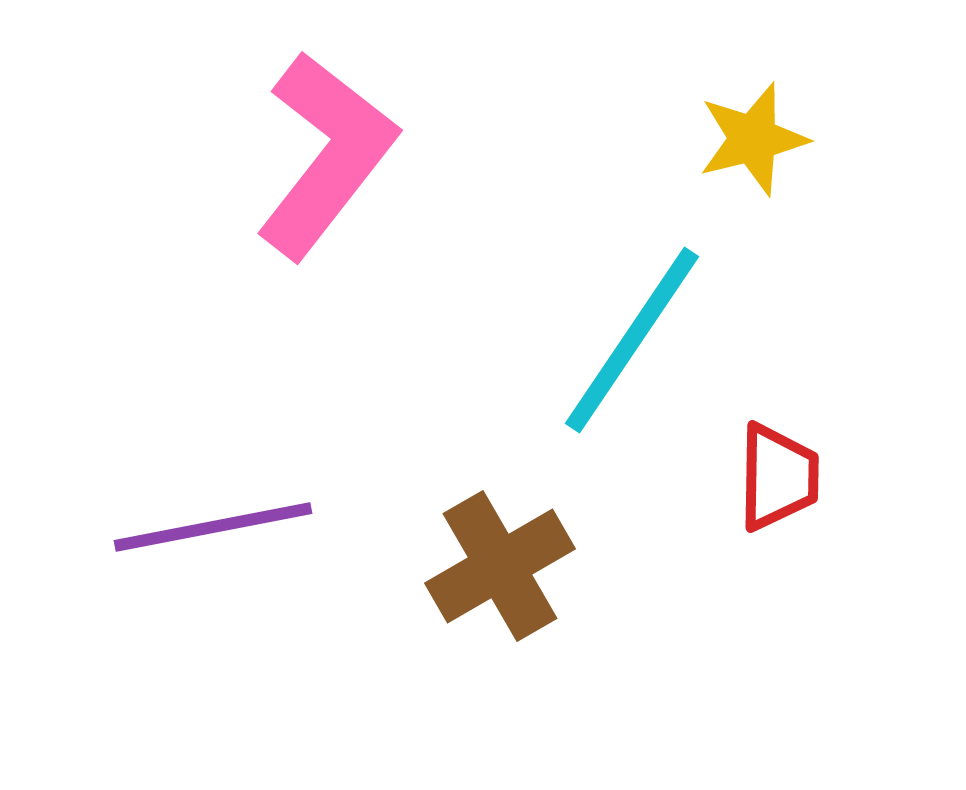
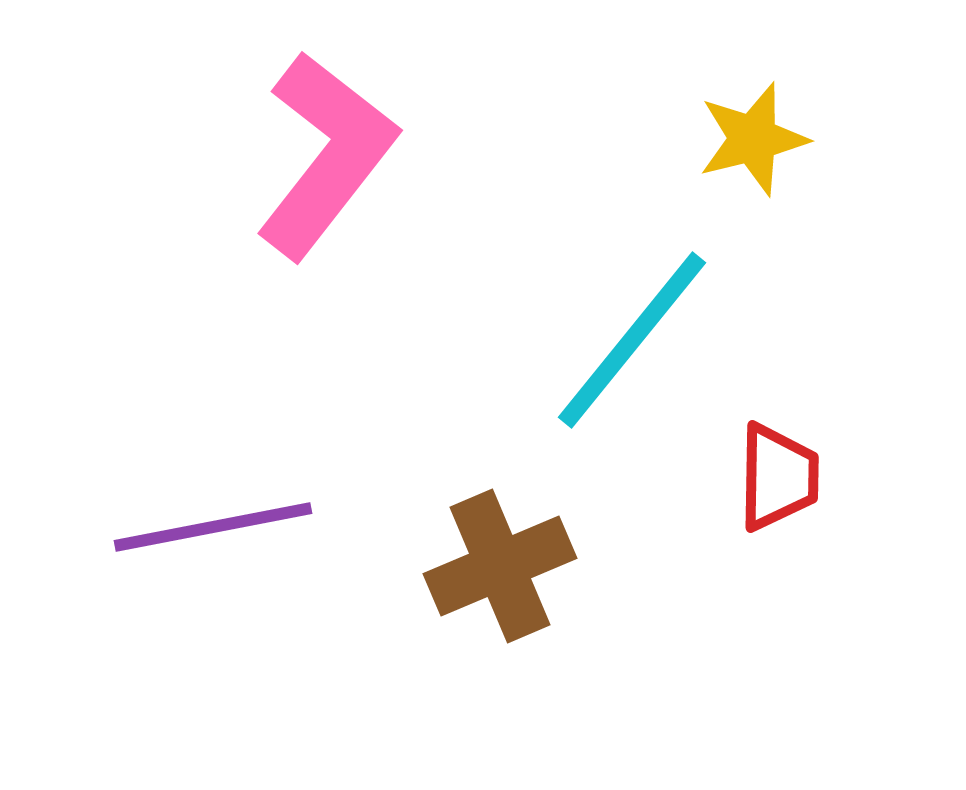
cyan line: rotated 5 degrees clockwise
brown cross: rotated 7 degrees clockwise
